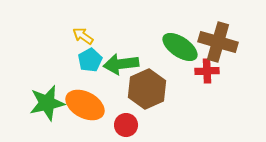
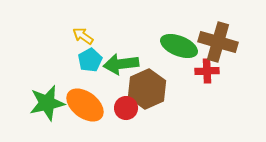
green ellipse: moved 1 px left, 1 px up; rotated 12 degrees counterclockwise
orange ellipse: rotated 9 degrees clockwise
red circle: moved 17 px up
